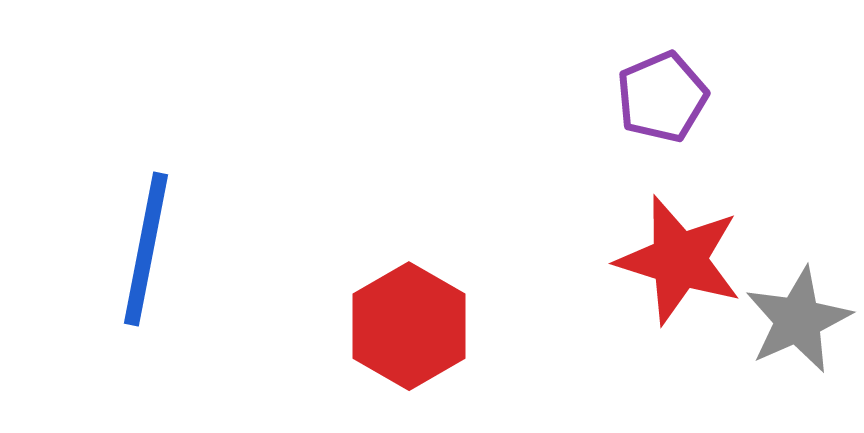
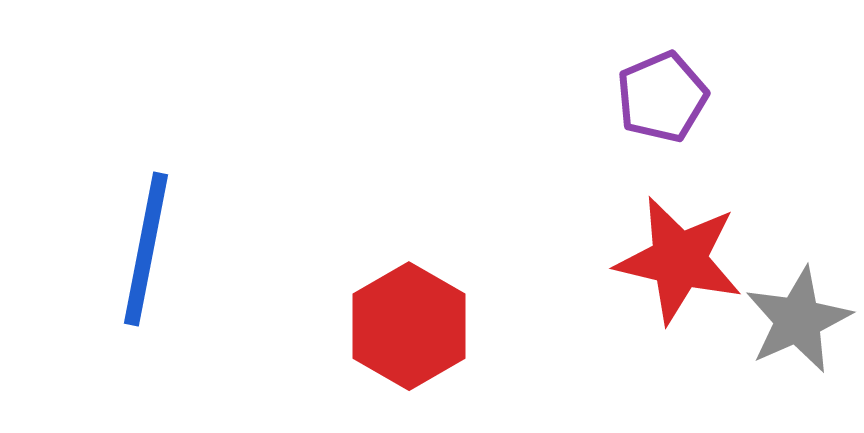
red star: rotated 4 degrees counterclockwise
